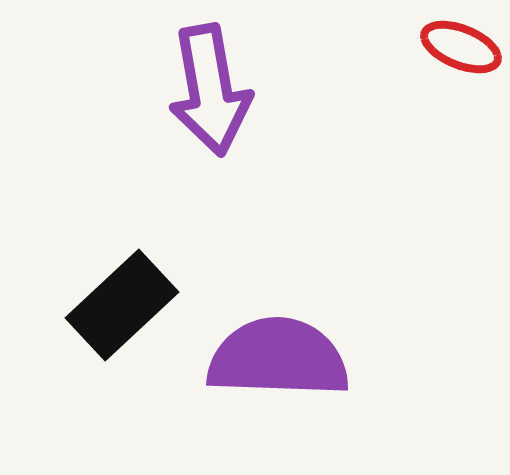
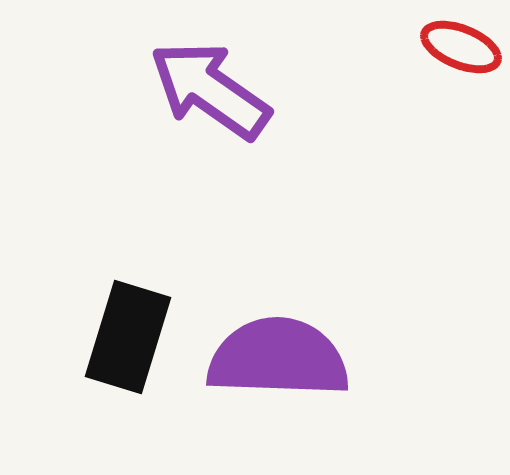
purple arrow: rotated 135 degrees clockwise
black rectangle: moved 6 px right, 32 px down; rotated 30 degrees counterclockwise
